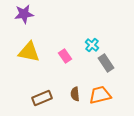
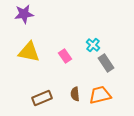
cyan cross: moved 1 px right
